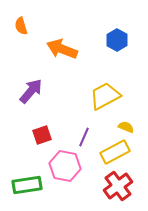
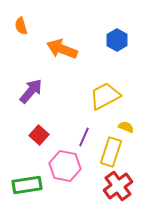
red square: moved 3 px left; rotated 30 degrees counterclockwise
yellow rectangle: moved 4 px left; rotated 44 degrees counterclockwise
